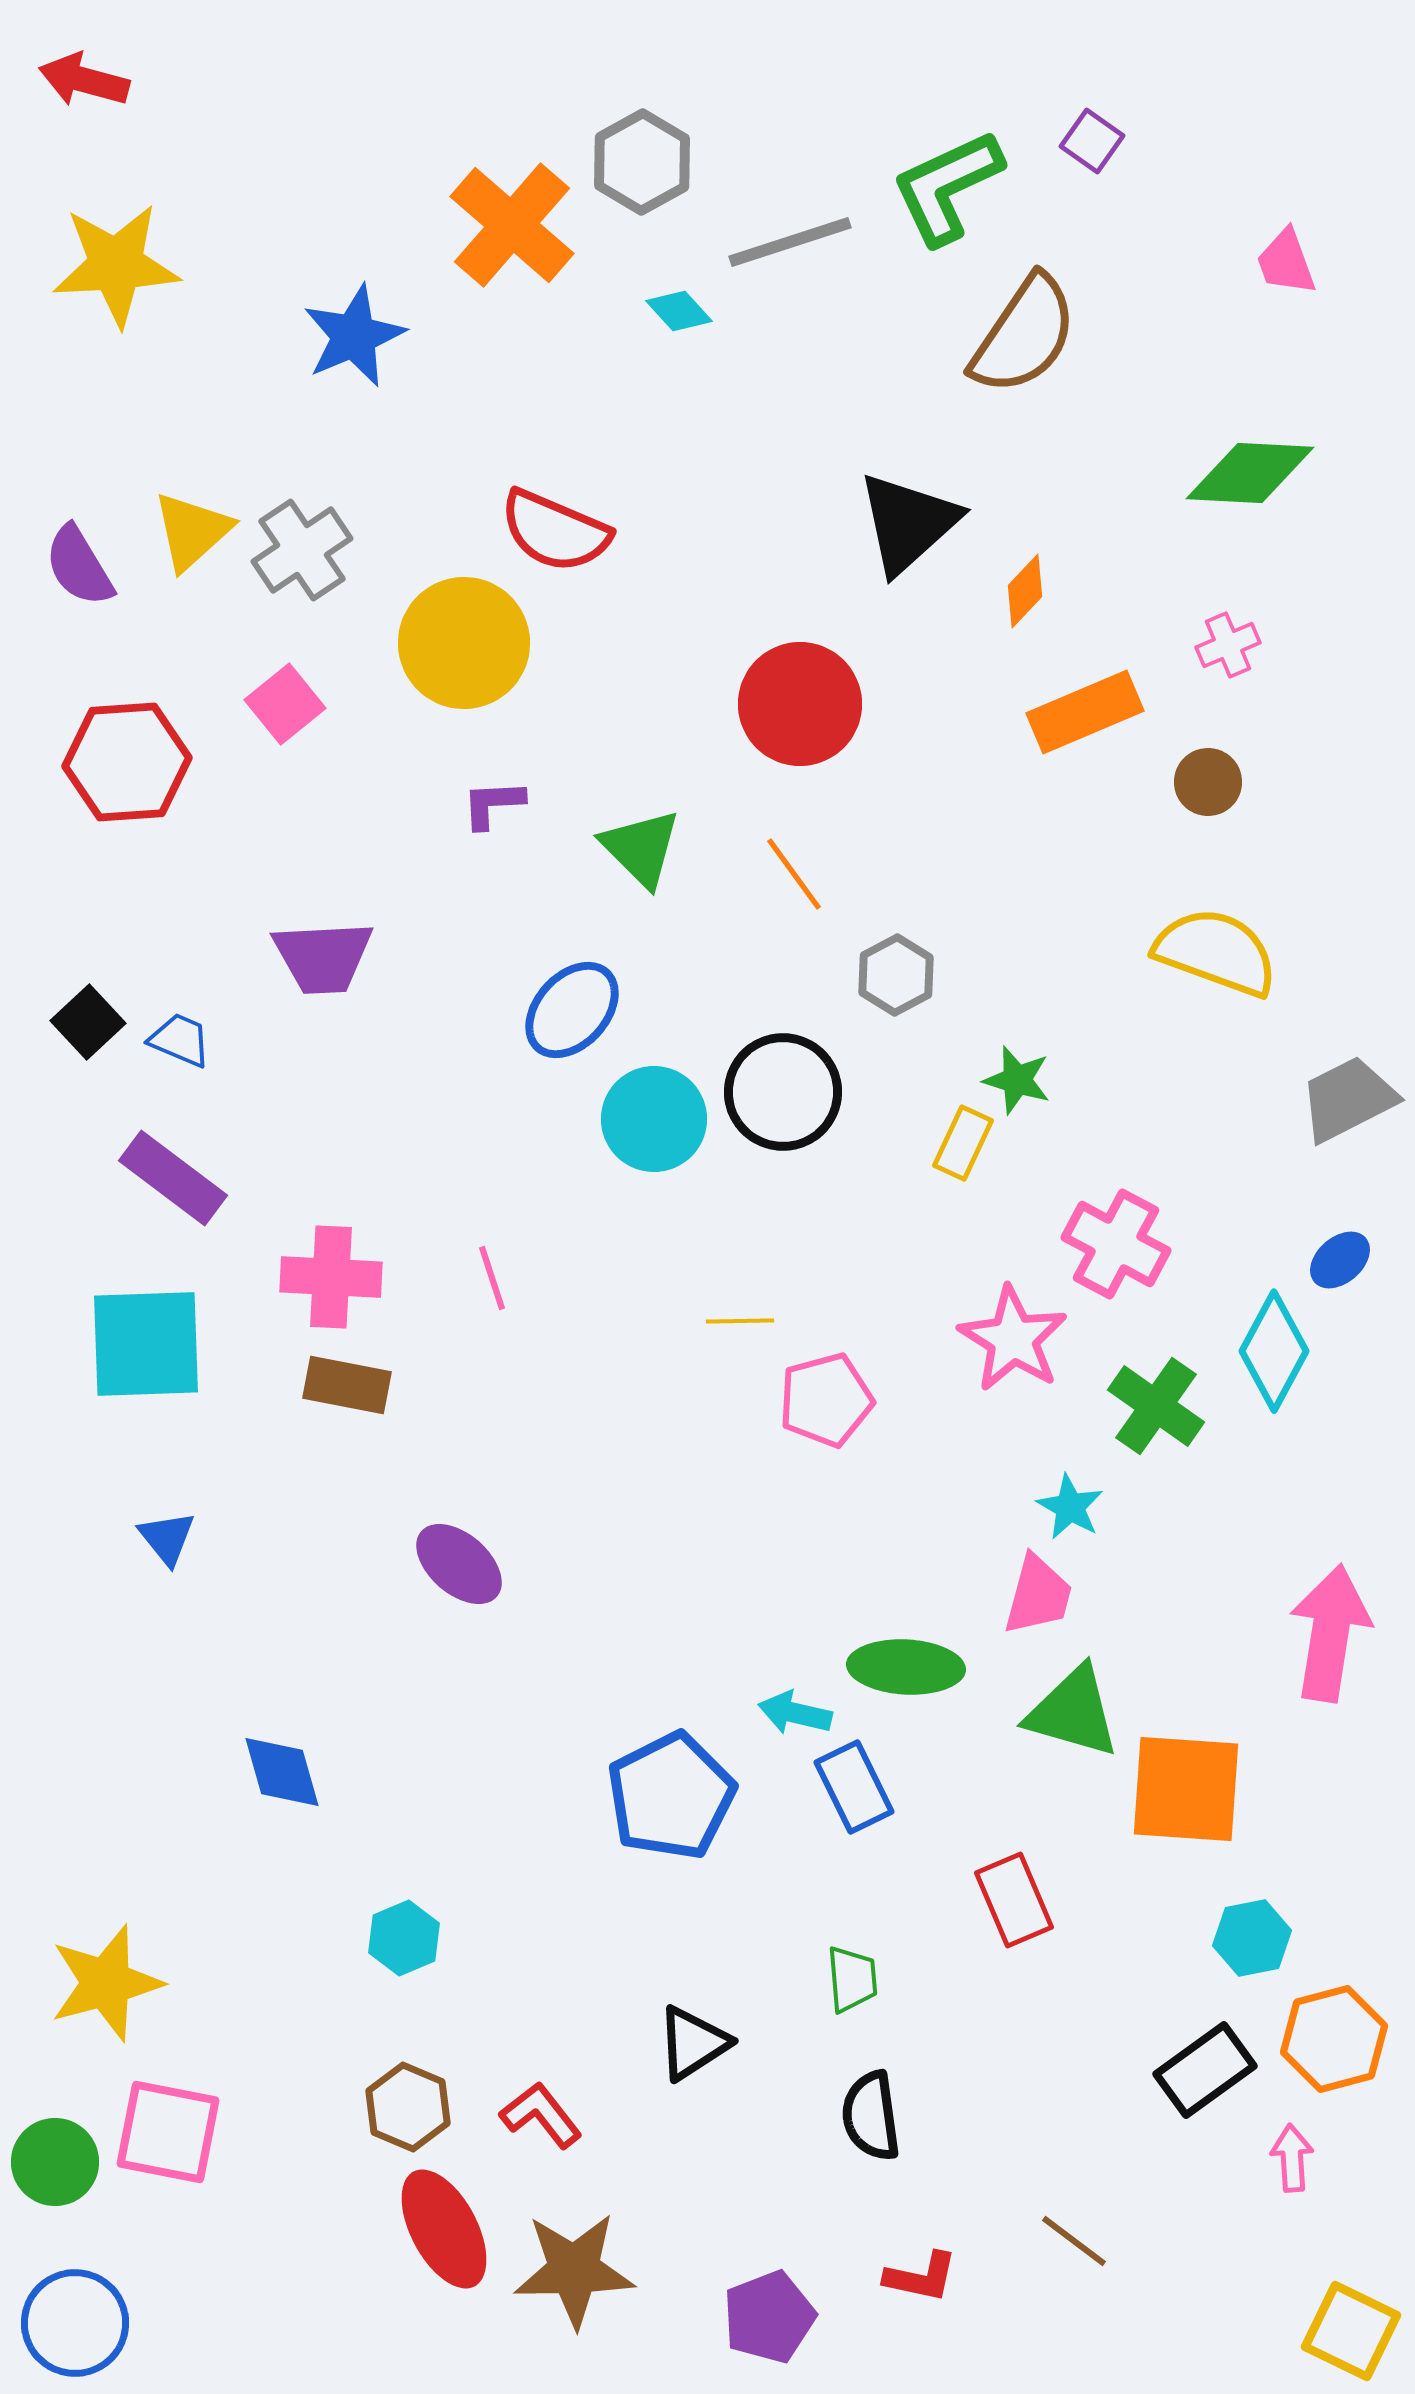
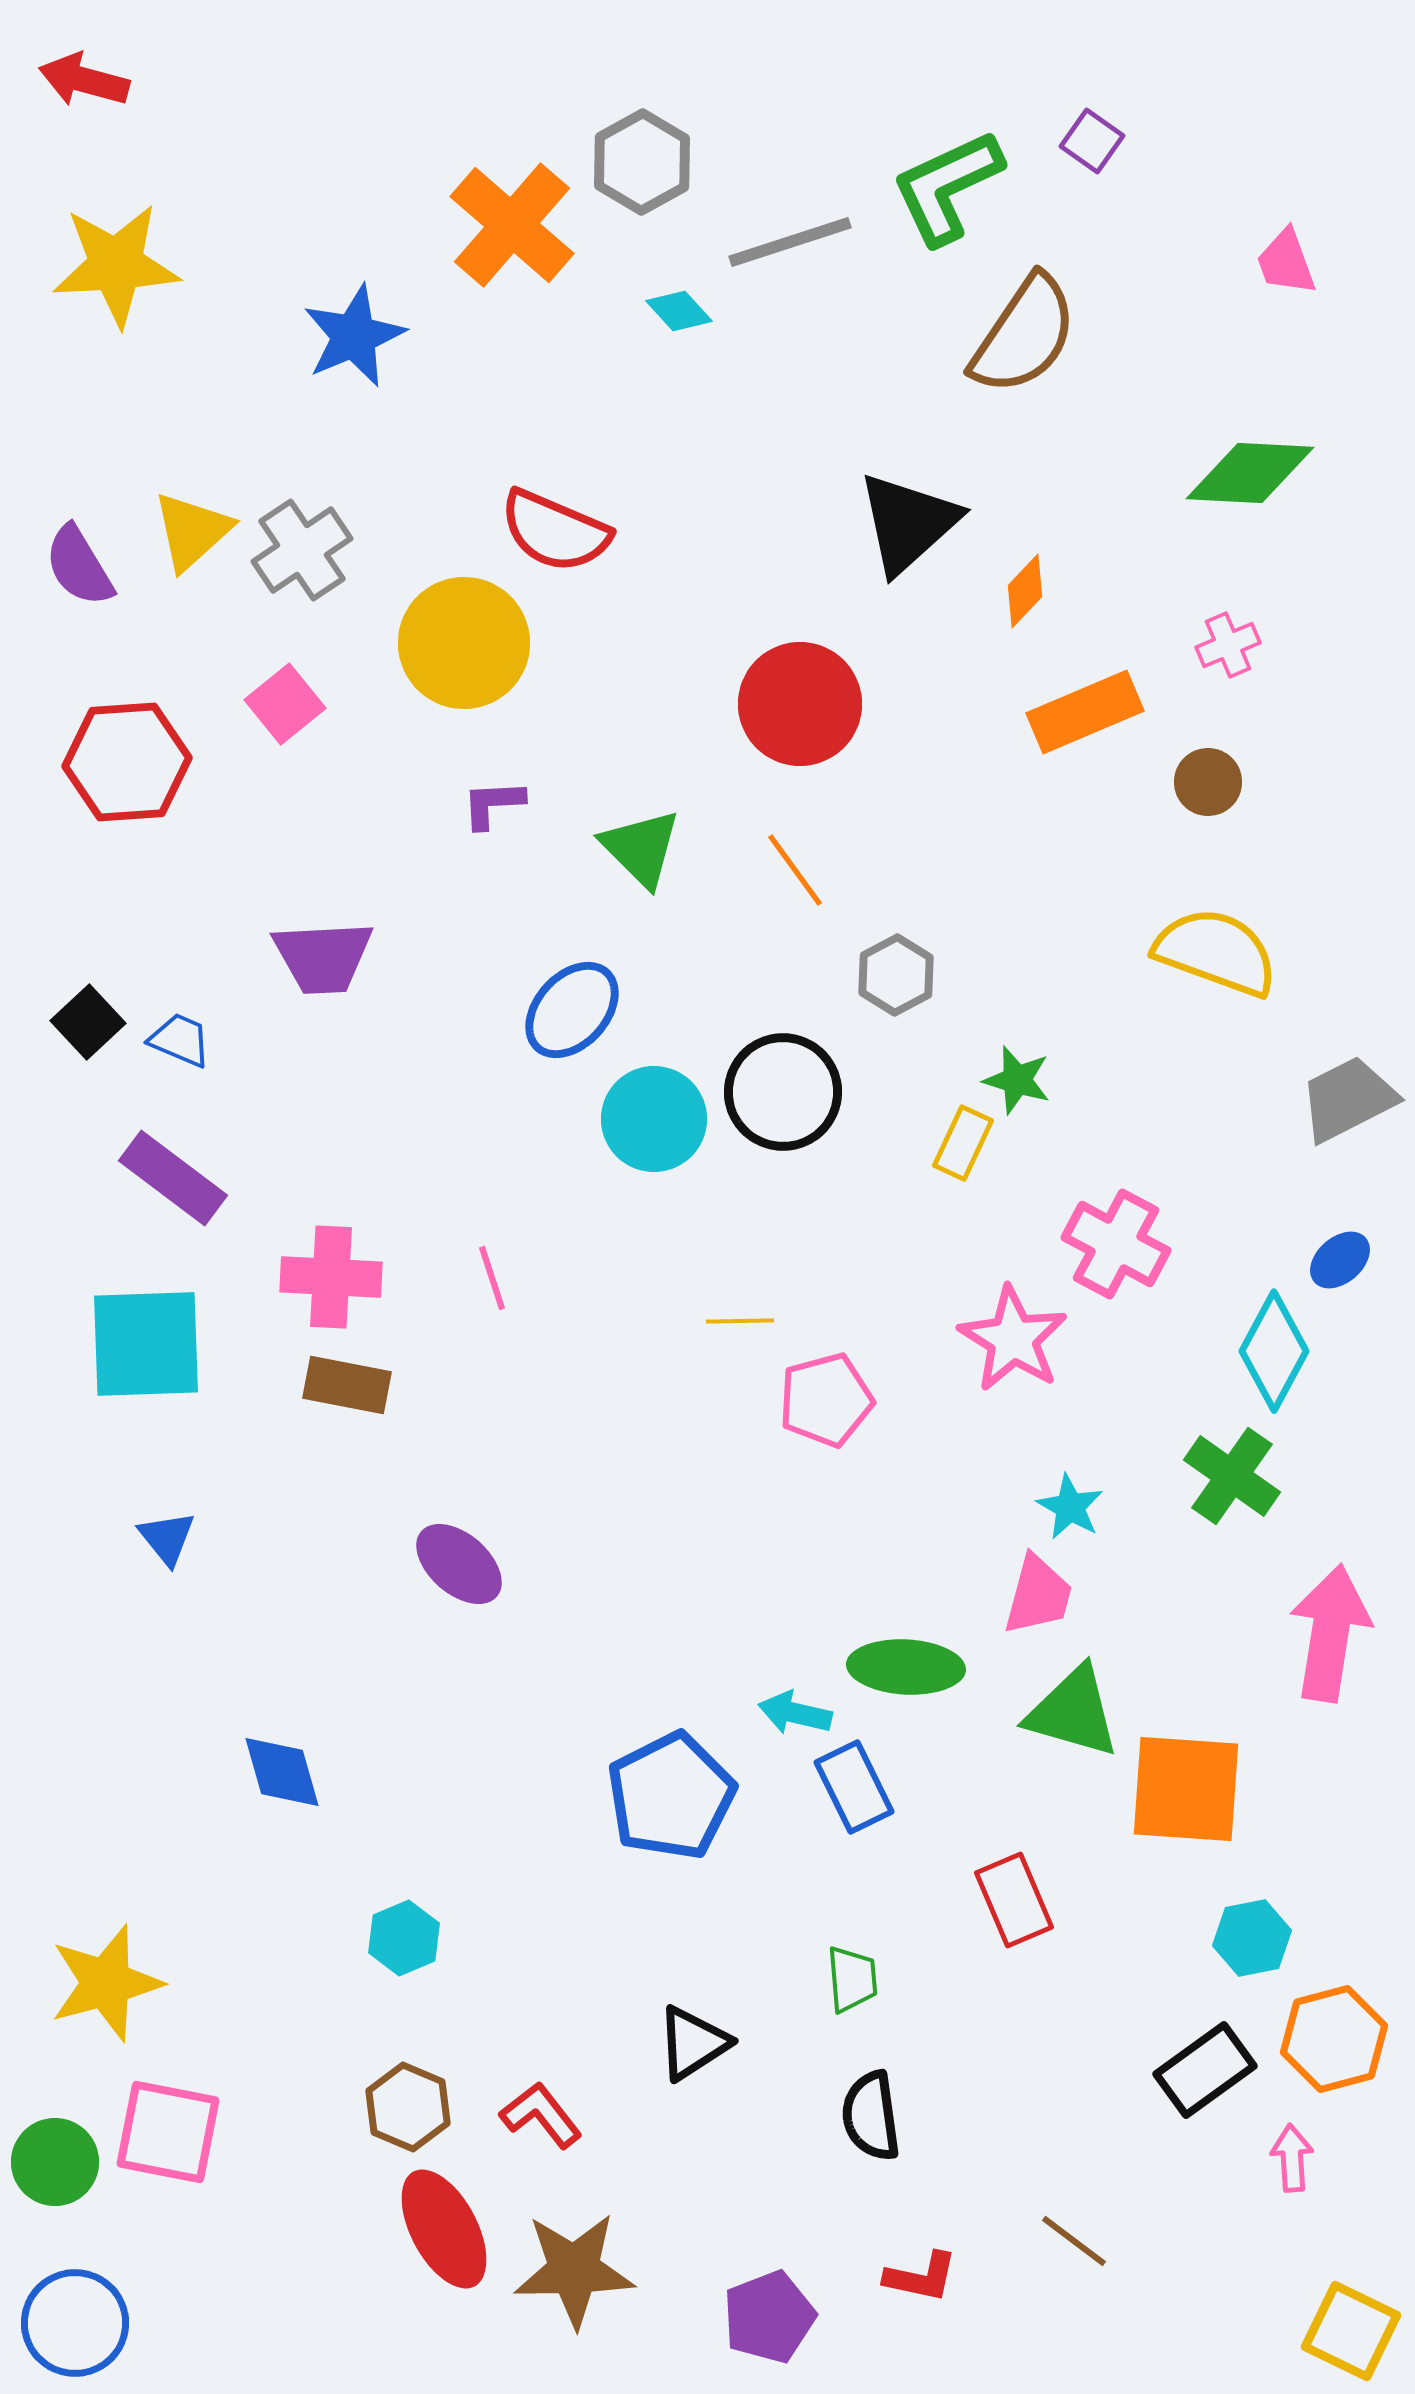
orange line at (794, 874): moved 1 px right, 4 px up
green cross at (1156, 1406): moved 76 px right, 70 px down
